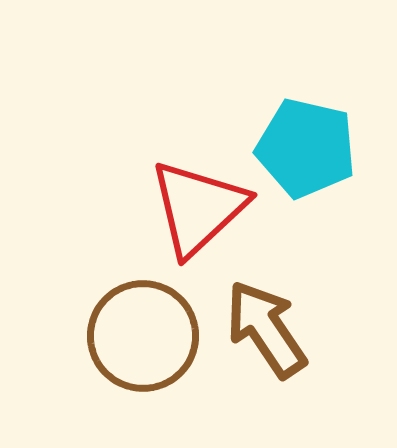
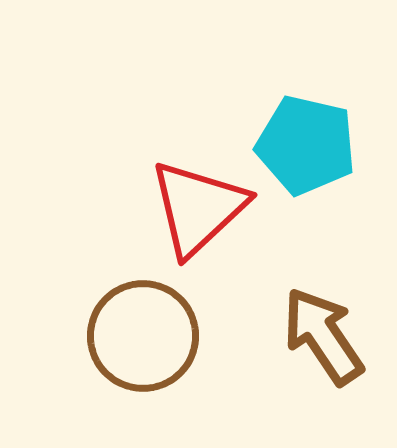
cyan pentagon: moved 3 px up
brown arrow: moved 57 px right, 7 px down
